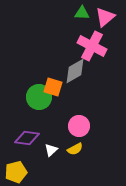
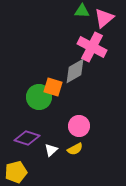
green triangle: moved 2 px up
pink triangle: moved 1 px left, 1 px down
pink cross: moved 1 px down
purple diamond: rotated 10 degrees clockwise
